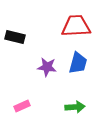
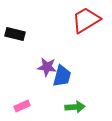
red trapezoid: moved 10 px right, 6 px up; rotated 28 degrees counterclockwise
black rectangle: moved 3 px up
blue trapezoid: moved 16 px left, 13 px down
